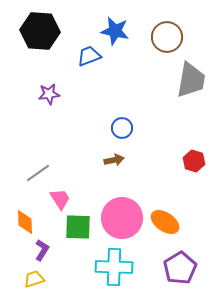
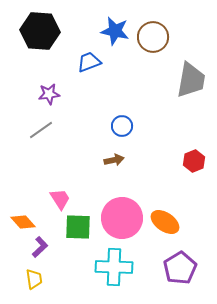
brown circle: moved 14 px left
blue trapezoid: moved 6 px down
blue circle: moved 2 px up
red hexagon: rotated 20 degrees clockwise
gray line: moved 3 px right, 43 px up
orange diamond: moved 2 px left; rotated 40 degrees counterclockwise
purple L-shape: moved 2 px left, 3 px up; rotated 15 degrees clockwise
yellow trapezoid: rotated 100 degrees clockwise
